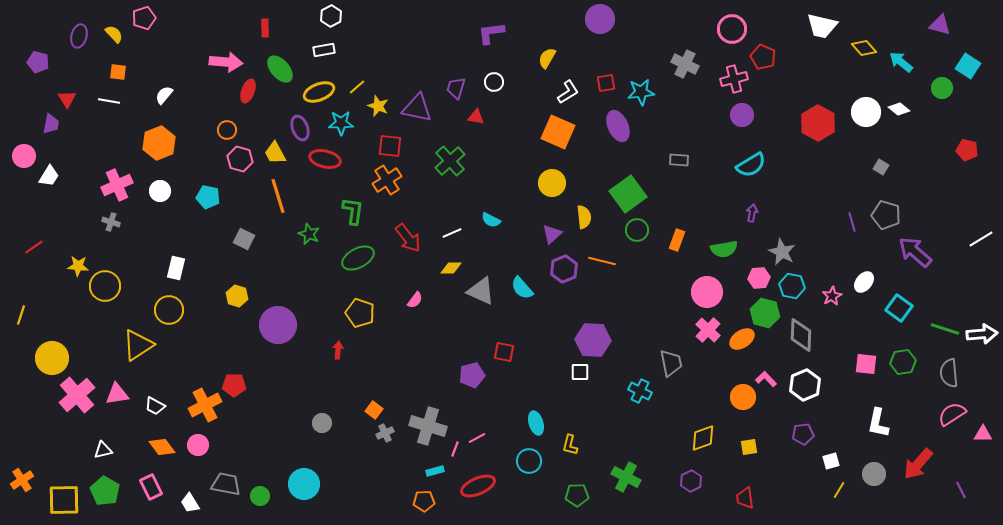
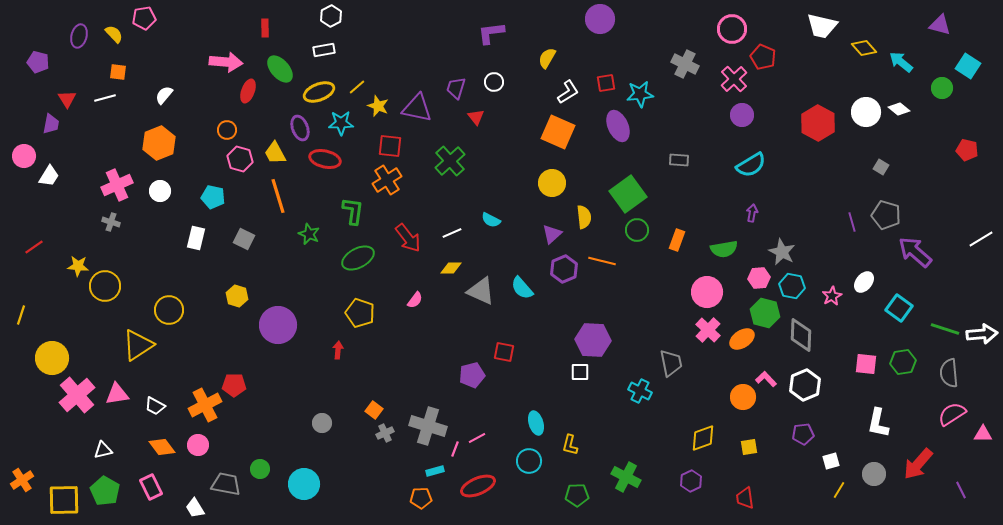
pink pentagon at (144, 18): rotated 10 degrees clockwise
pink cross at (734, 79): rotated 28 degrees counterclockwise
cyan star at (641, 92): moved 1 px left, 2 px down
white line at (109, 101): moved 4 px left, 3 px up; rotated 25 degrees counterclockwise
red triangle at (476, 117): rotated 42 degrees clockwise
cyan pentagon at (208, 197): moved 5 px right
white rectangle at (176, 268): moved 20 px right, 30 px up
green circle at (260, 496): moved 27 px up
orange pentagon at (424, 501): moved 3 px left, 3 px up
white trapezoid at (190, 503): moved 5 px right, 5 px down
